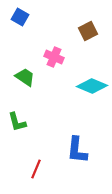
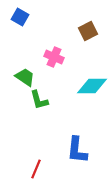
cyan diamond: rotated 24 degrees counterclockwise
green L-shape: moved 22 px right, 22 px up
